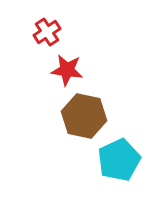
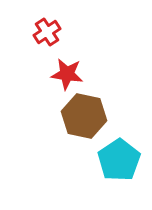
red star: moved 4 px down
cyan pentagon: rotated 9 degrees counterclockwise
